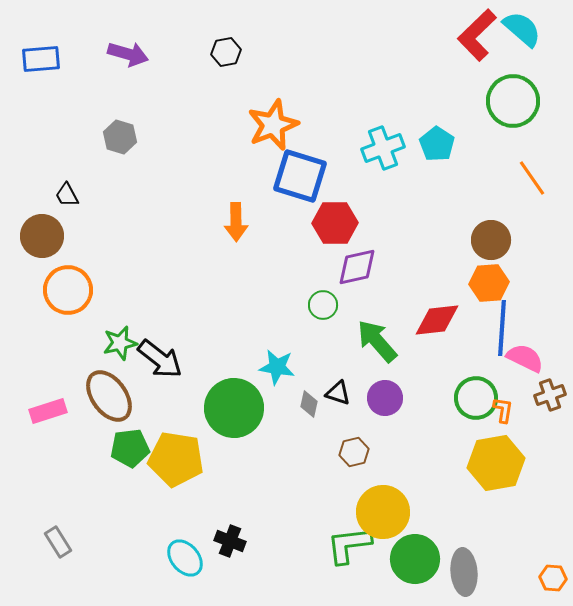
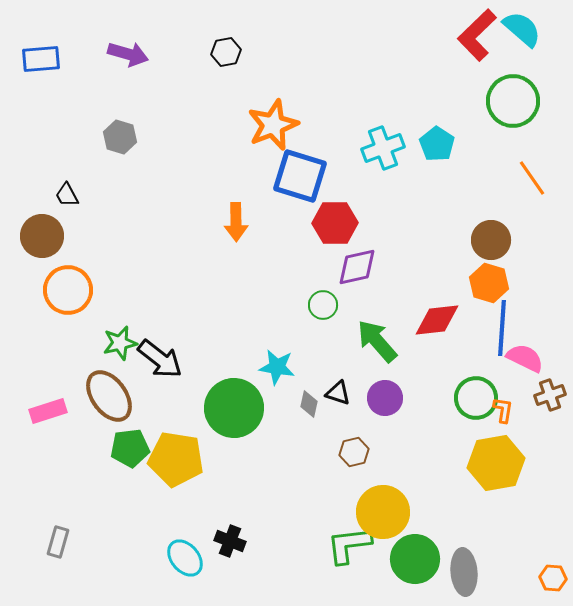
orange hexagon at (489, 283): rotated 21 degrees clockwise
gray rectangle at (58, 542): rotated 48 degrees clockwise
